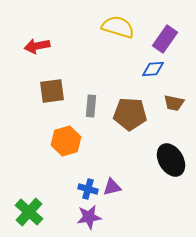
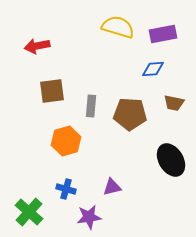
purple rectangle: moved 2 px left, 5 px up; rotated 44 degrees clockwise
blue cross: moved 22 px left
